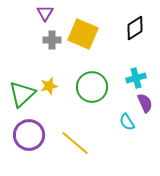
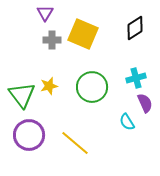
green triangle: moved 1 px down; rotated 24 degrees counterclockwise
